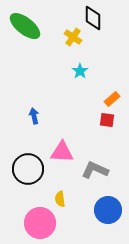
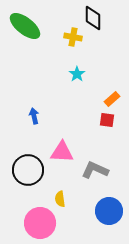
yellow cross: rotated 24 degrees counterclockwise
cyan star: moved 3 px left, 3 px down
black circle: moved 1 px down
blue circle: moved 1 px right, 1 px down
